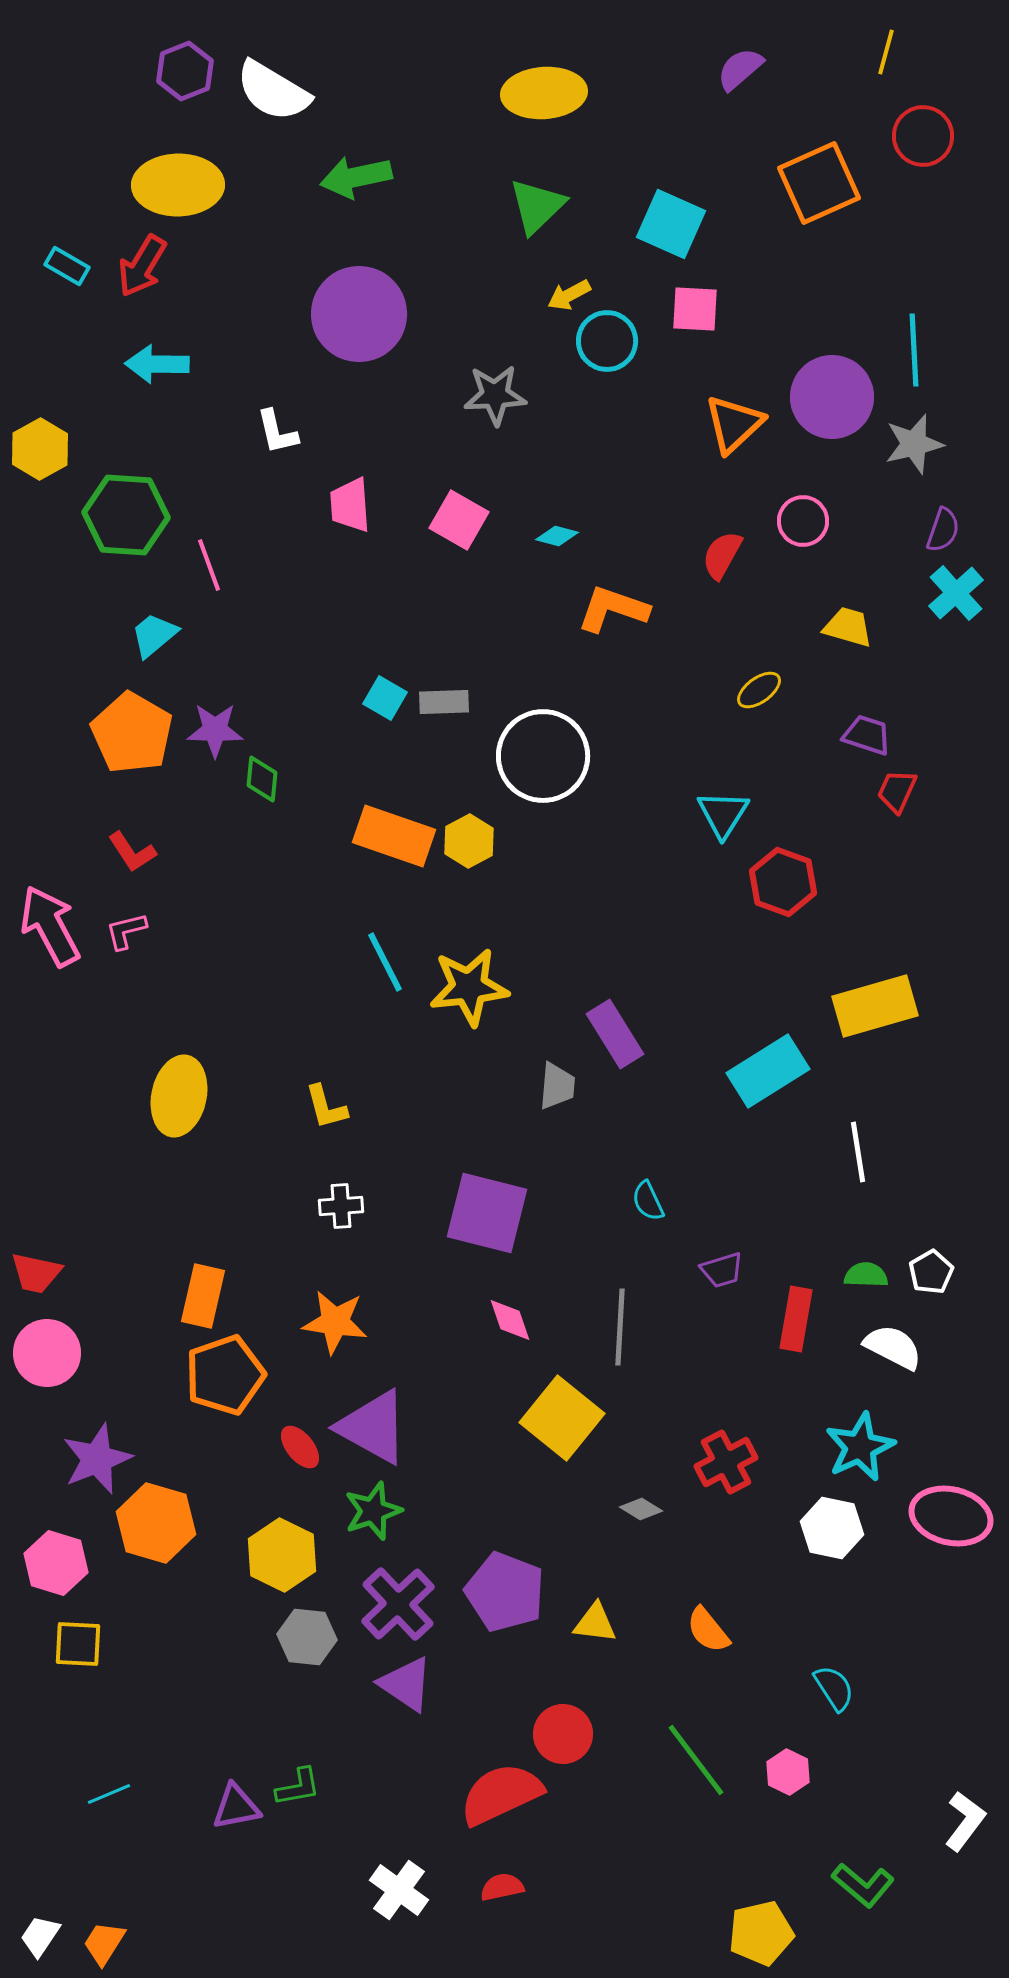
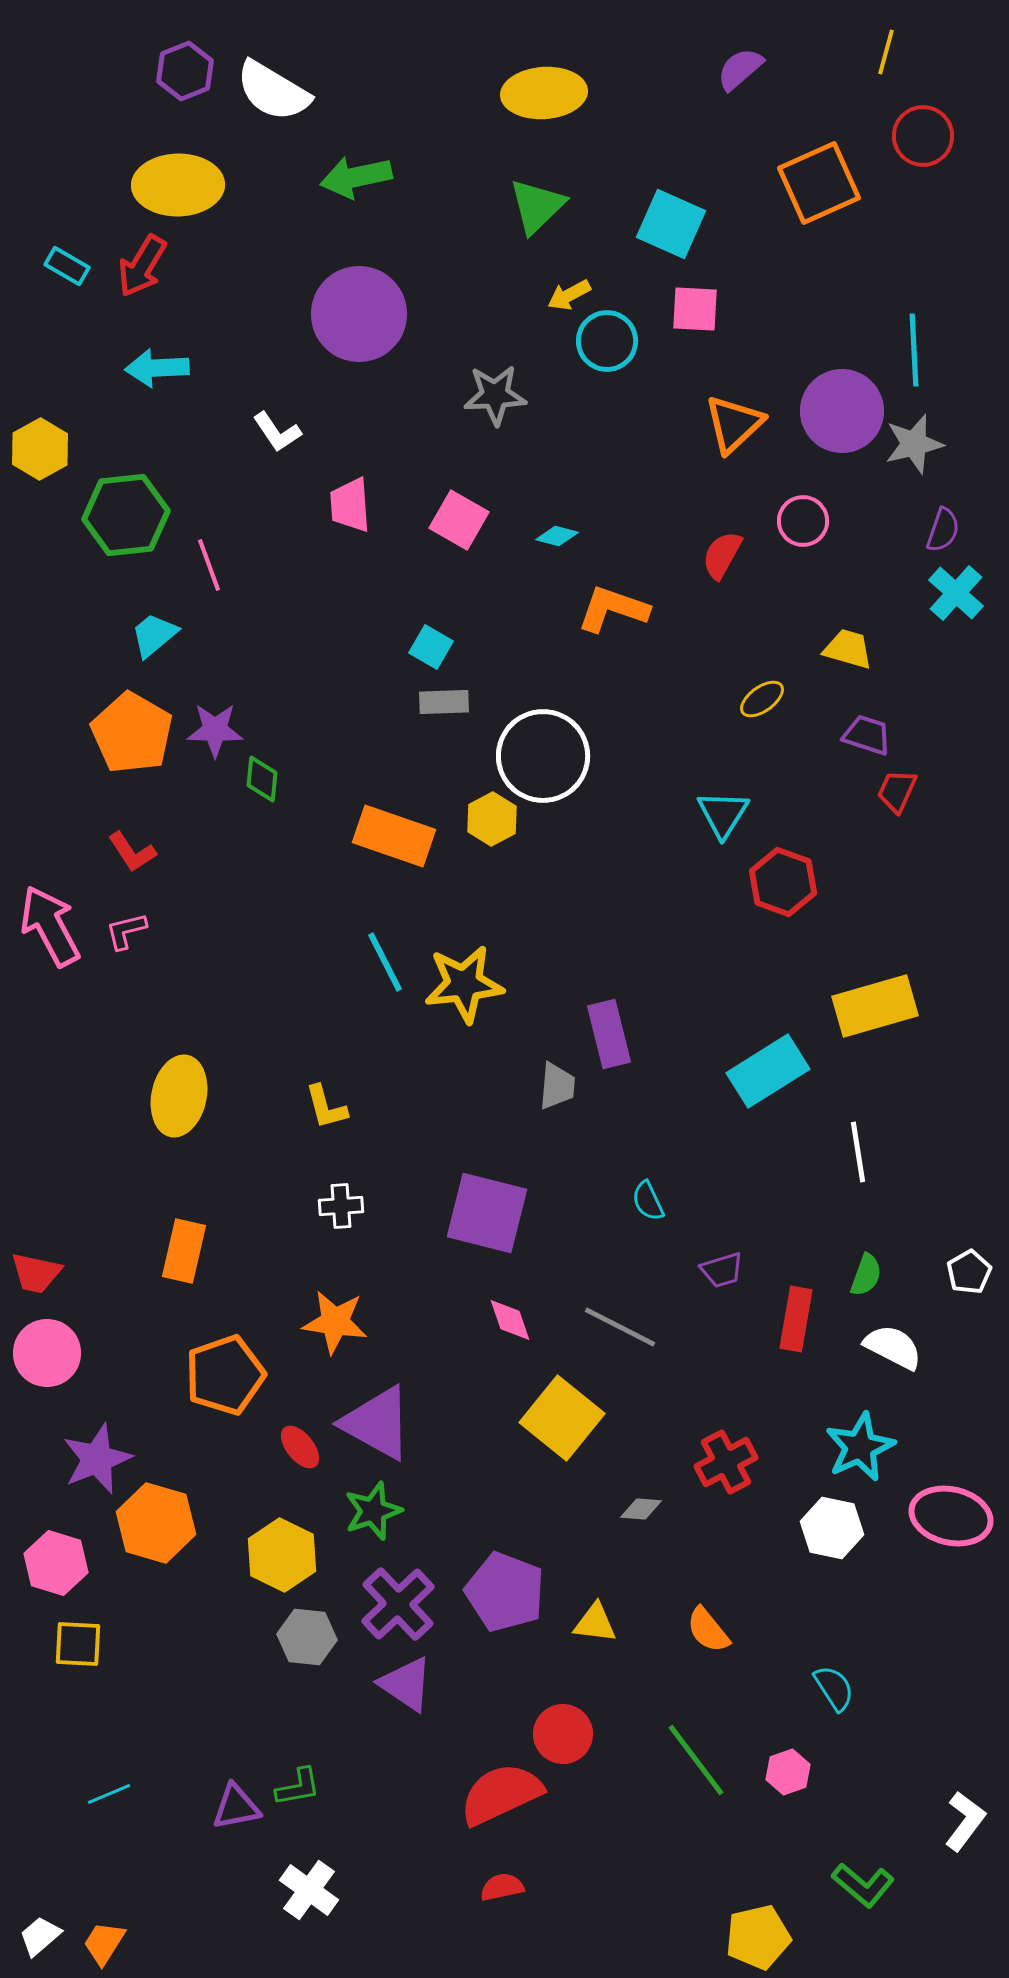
cyan arrow at (157, 364): moved 4 px down; rotated 4 degrees counterclockwise
purple circle at (832, 397): moved 10 px right, 14 px down
white L-shape at (277, 432): rotated 21 degrees counterclockwise
green hexagon at (126, 515): rotated 10 degrees counterclockwise
cyan cross at (956, 593): rotated 6 degrees counterclockwise
yellow trapezoid at (848, 627): moved 22 px down
yellow ellipse at (759, 690): moved 3 px right, 9 px down
cyan square at (385, 698): moved 46 px right, 51 px up
yellow hexagon at (469, 841): moved 23 px right, 22 px up
yellow star at (469, 987): moved 5 px left, 3 px up
purple rectangle at (615, 1034): moved 6 px left; rotated 18 degrees clockwise
white pentagon at (931, 1272): moved 38 px right
green semicircle at (866, 1275): rotated 108 degrees clockwise
orange rectangle at (203, 1296): moved 19 px left, 45 px up
gray line at (620, 1327): rotated 66 degrees counterclockwise
purple triangle at (373, 1427): moved 4 px right, 4 px up
gray diamond at (641, 1509): rotated 27 degrees counterclockwise
pink hexagon at (788, 1772): rotated 15 degrees clockwise
white cross at (399, 1890): moved 90 px left
yellow pentagon at (761, 1933): moved 3 px left, 4 px down
white trapezoid at (40, 1936): rotated 15 degrees clockwise
